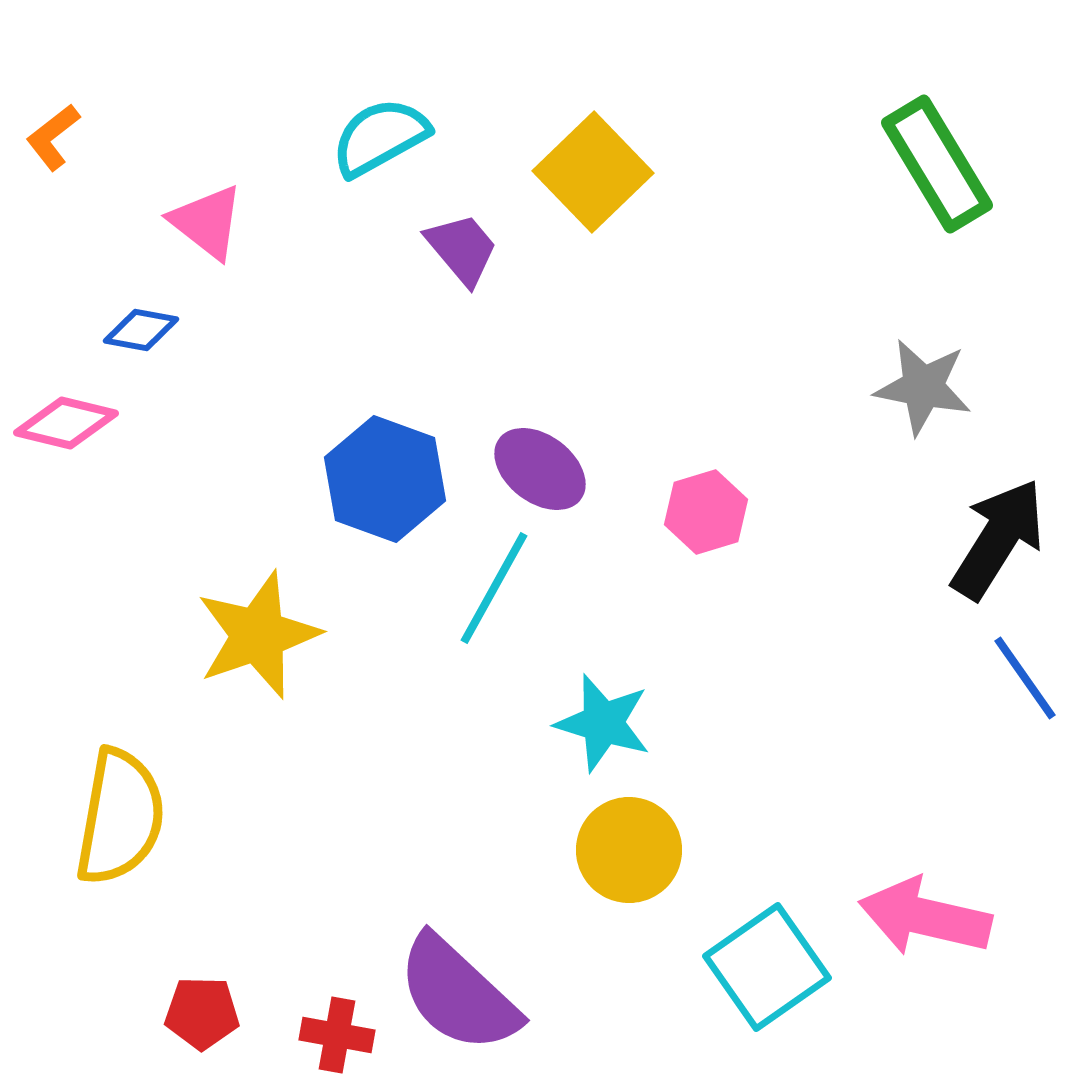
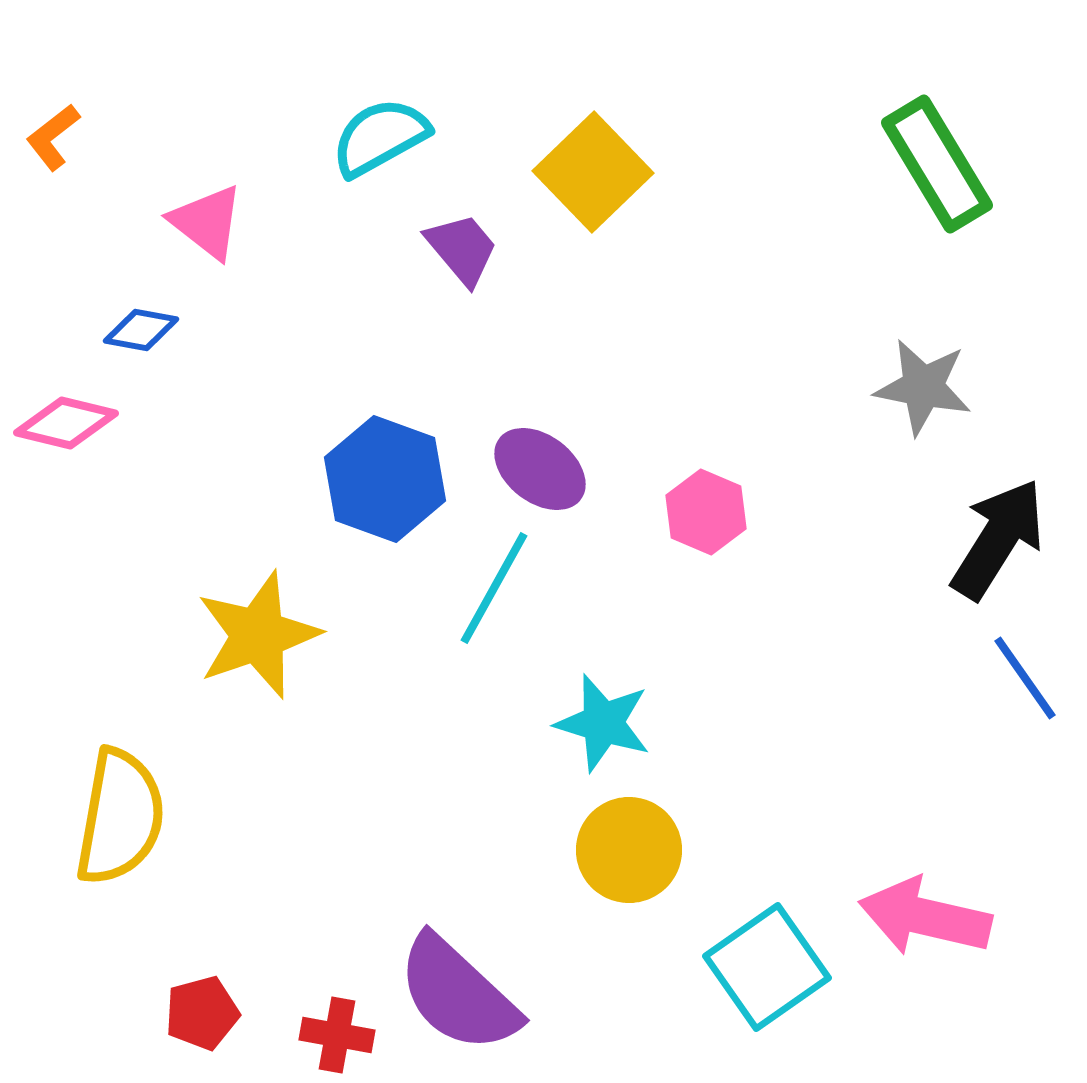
pink hexagon: rotated 20 degrees counterclockwise
red pentagon: rotated 16 degrees counterclockwise
